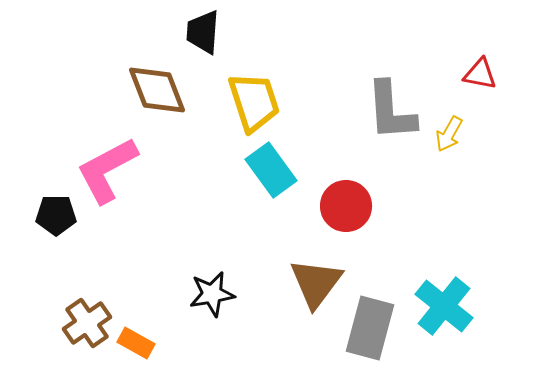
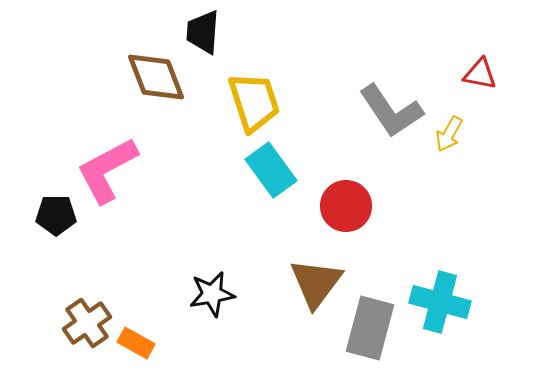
brown diamond: moved 1 px left, 13 px up
gray L-shape: rotated 30 degrees counterclockwise
cyan cross: moved 4 px left, 4 px up; rotated 24 degrees counterclockwise
